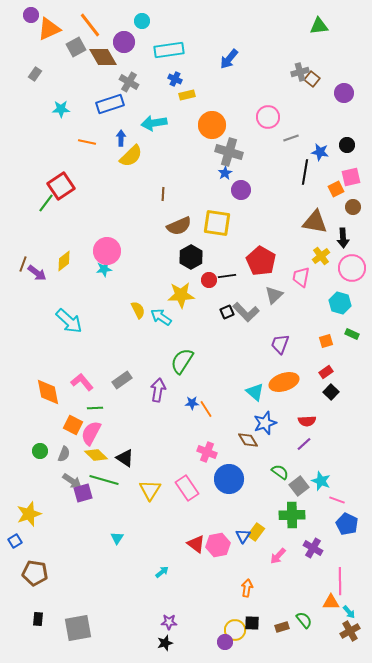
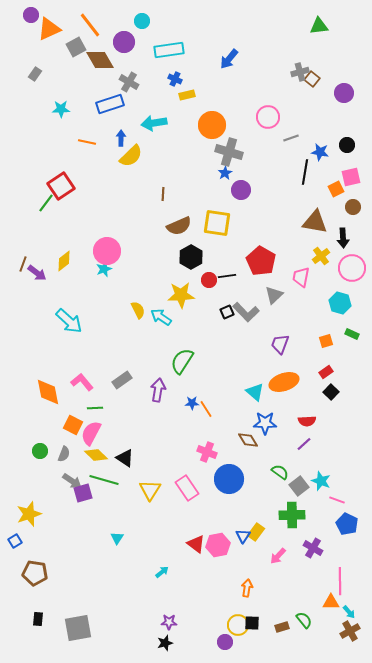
brown diamond at (103, 57): moved 3 px left, 3 px down
cyan star at (104, 269): rotated 14 degrees counterclockwise
blue star at (265, 423): rotated 20 degrees clockwise
yellow circle at (235, 630): moved 3 px right, 5 px up
